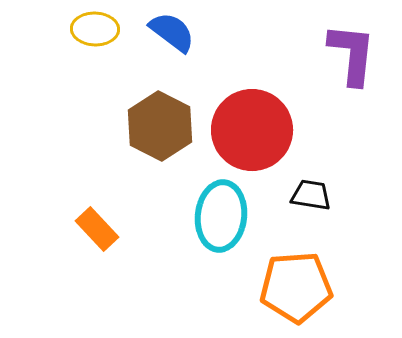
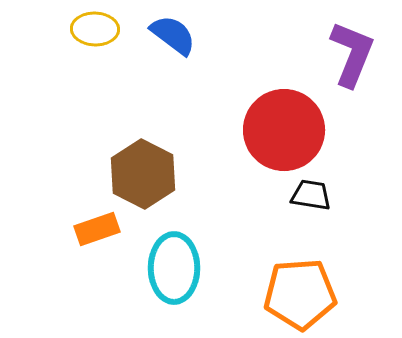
blue semicircle: moved 1 px right, 3 px down
purple L-shape: rotated 16 degrees clockwise
brown hexagon: moved 17 px left, 48 px down
red circle: moved 32 px right
cyan ellipse: moved 47 px left, 52 px down; rotated 6 degrees counterclockwise
orange rectangle: rotated 66 degrees counterclockwise
orange pentagon: moved 4 px right, 7 px down
